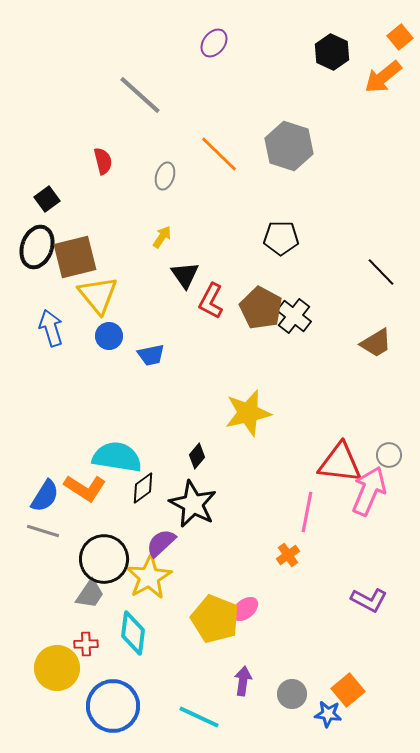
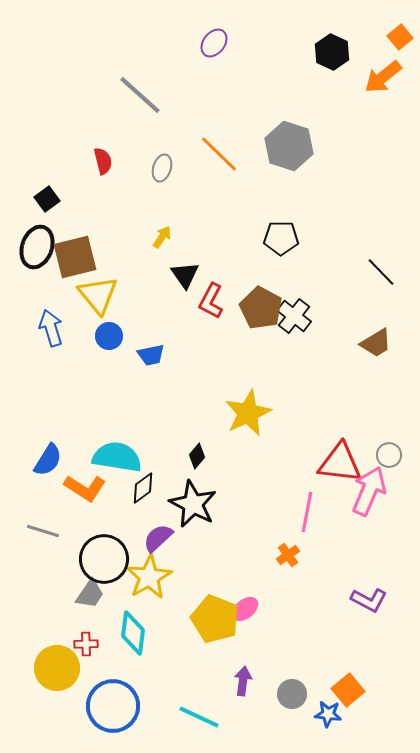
gray ellipse at (165, 176): moved 3 px left, 8 px up
yellow star at (248, 413): rotated 12 degrees counterclockwise
blue semicircle at (45, 496): moved 3 px right, 36 px up
purple semicircle at (161, 543): moved 3 px left, 5 px up
